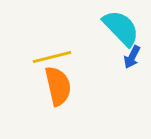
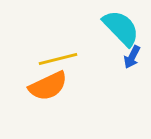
yellow line: moved 6 px right, 2 px down
orange semicircle: moved 10 px left; rotated 78 degrees clockwise
